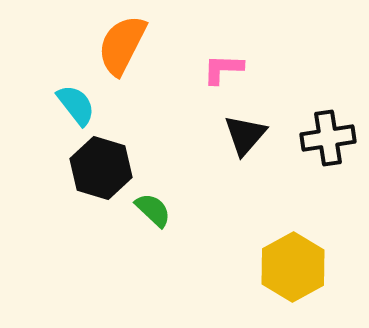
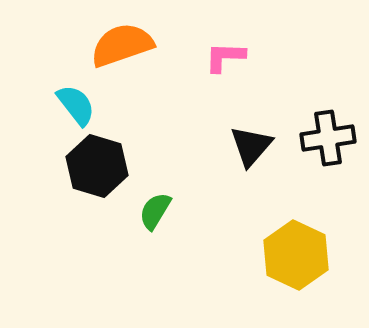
orange semicircle: rotated 44 degrees clockwise
pink L-shape: moved 2 px right, 12 px up
black triangle: moved 6 px right, 11 px down
black hexagon: moved 4 px left, 2 px up
green semicircle: moved 2 px right, 1 px down; rotated 102 degrees counterclockwise
yellow hexagon: moved 3 px right, 12 px up; rotated 6 degrees counterclockwise
